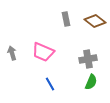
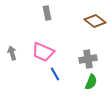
gray rectangle: moved 19 px left, 6 px up
blue line: moved 5 px right, 10 px up
